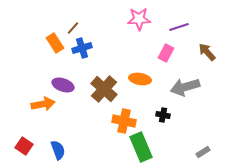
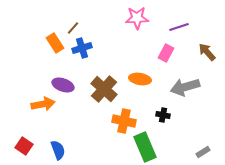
pink star: moved 2 px left, 1 px up
green rectangle: moved 4 px right
